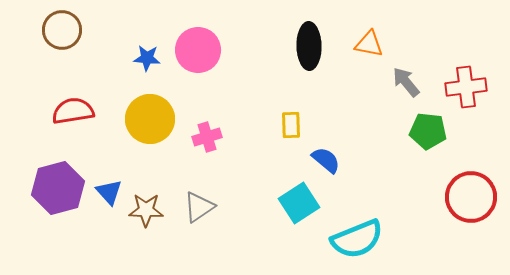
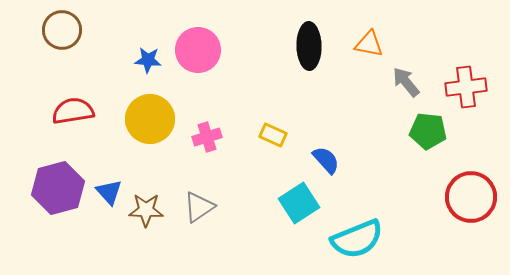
blue star: moved 1 px right, 2 px down
yellow rectangle: moved 18 px left, 10 px down; rotated 64 degrees counterclockwise
blue semicircle: rotated 8 degrees clockwise
